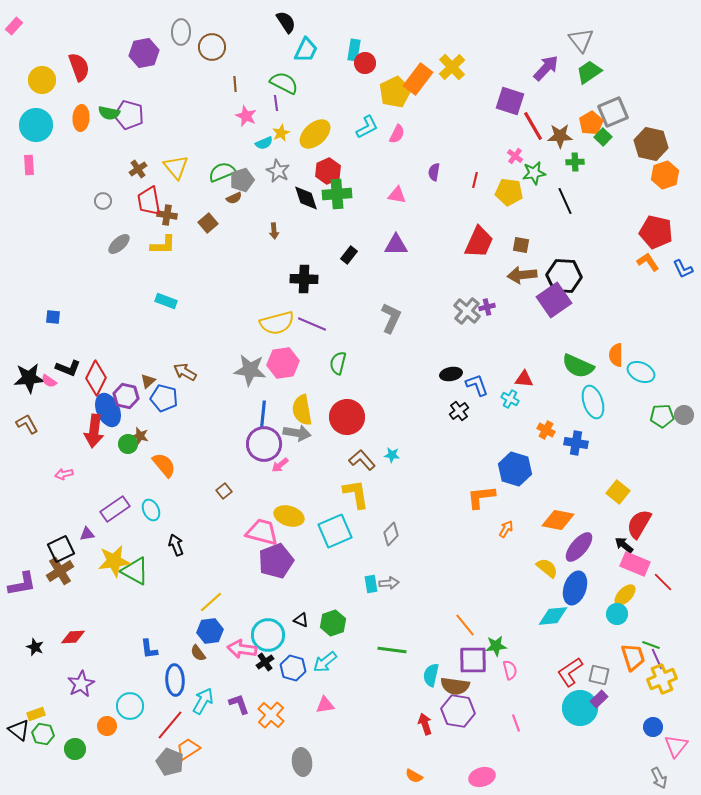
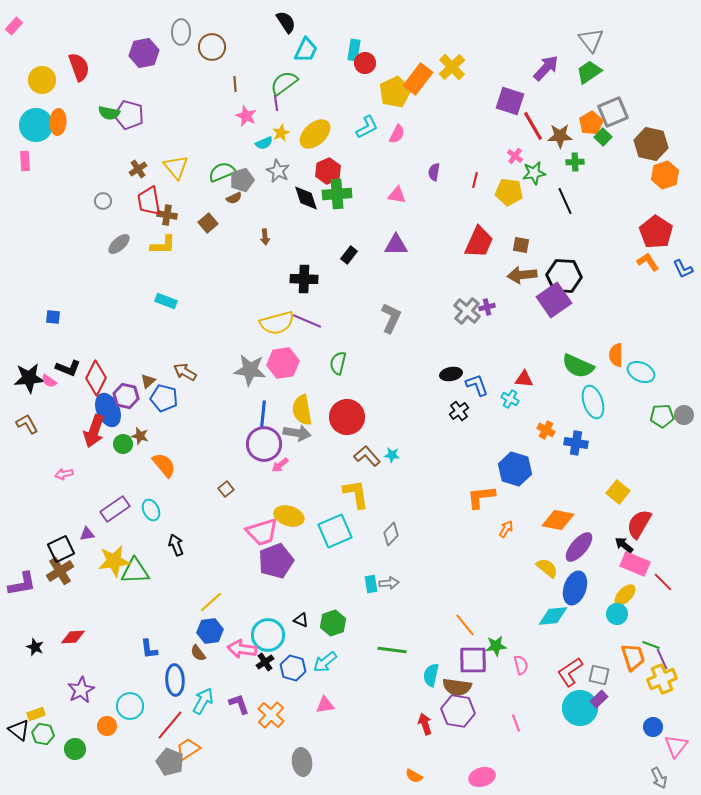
gray triangle at (581, 40): moved 10 px right
green semicircle at (284, 83): rotated 64 degrees counterclockwise
orange ellipse at (81, 118): moved 23 px left, 4 px down
pink rectangle at (29, 165): moved 4 px left, 4 px up
brown arrow at (274, 231): moved 9 px left, 6 px down
red pentagon at (656, 232): rotated 20 degrees clockwise
purple line at (312, 324): moved 5 px left, 3 px up
red arrow at (94, 431): rotated 12 degrees clockwise
green circle at (128, 444): moved 5 px left
brown L-shape at (362, 460): moved 5 px right, 4 px up
brown square at (224, 491): moved 2 px right, 2 px up
pink trapezoid at (262, 532): rotated 148 degrees clockwise
green triangle at (135, 571): rotated 32 degrees counterclockwise
purple line at (657, 659): moved 5 px right
pink semicircle at (510, 670): moved 11 px right, 5 px up
purple star at (81, 684): moved 6 px down
brown semicircle at (455, 686): moved 2 px right, 1 px down
